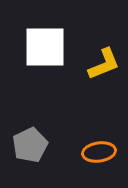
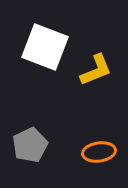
white square: rotated 21 degrees clockwise
yellow L-shape: moved 8 px left, 6 px down
